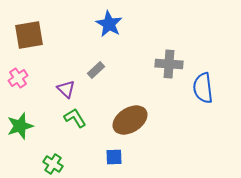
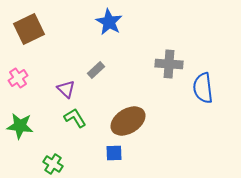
blue star: moved 2 px up
brown square: moved 6 px up; rotated 16 degrees counterclockwise
brown ellipse: moved 2 px left, 1 px down
green star: rotated 24 degrees clockwise
blue square: moved 4 px up
